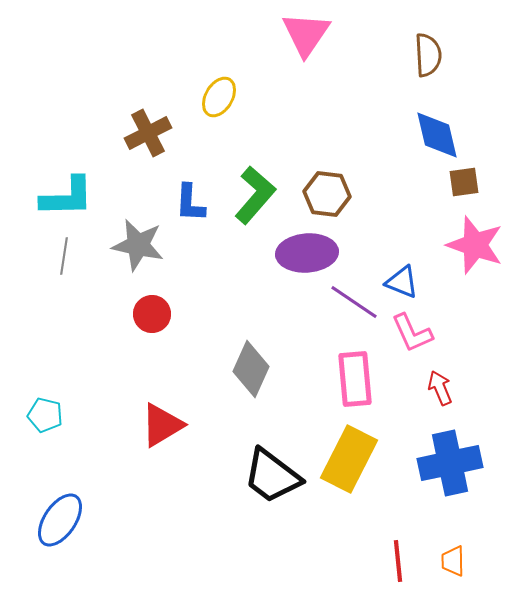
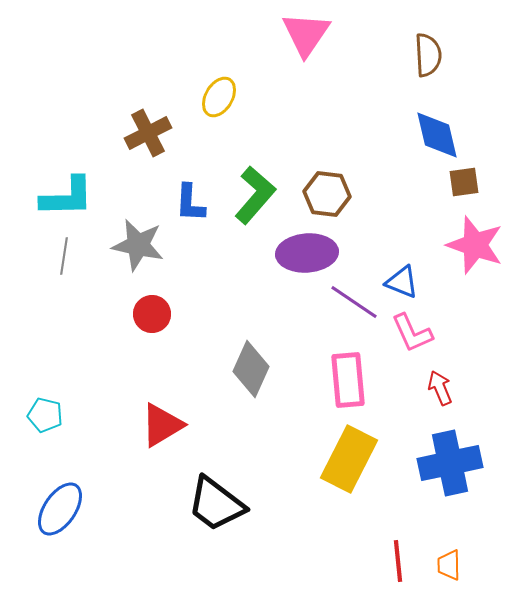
pink rectangle: moved 7 px left, 1 px down
black trapezoid: moved 56 px left, 28 px down
blue ellipse: moved 11 px up
orange trapezoid: moved 4 px left, 4 px down
